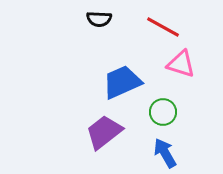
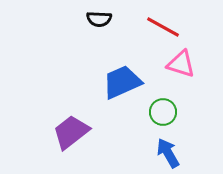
purple trapezoid: moved 33 px left
blue arrow: moved 3 px right
